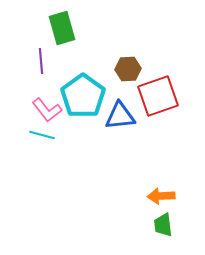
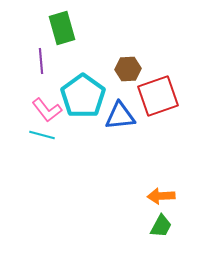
green trapezoid: moved 2 px left, 1 px down; rotated 145 degrees counterclockwise
